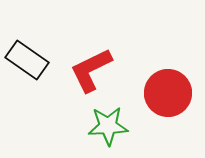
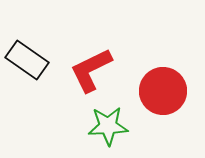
red circle: moved 5 px left, 2 px up
